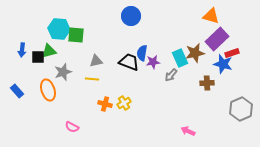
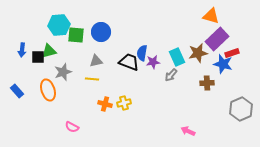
blue circle: moved 30 px left, 16 px down
cyan hexagon: moved 4 px up; rotated 10 degrees counterclockwise
brown star: moved 3 px right
cyan rectangle: moved 3 px left, 1 px up
yellow cross: rotated 16 degrees clockwise
